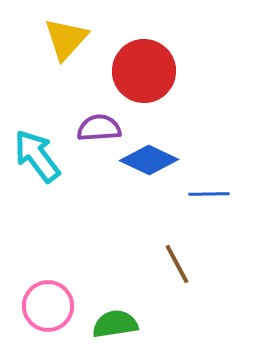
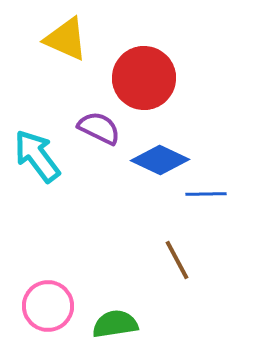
yellow triangle: rotated 48 degrees counterclockwise
red circle: moved 7 px down
purple semicircle: rotated 30 degrees clockwise
blue diamond: moved 11 px right
blue line: moved 3 px left
brown line: moved 4 px up
